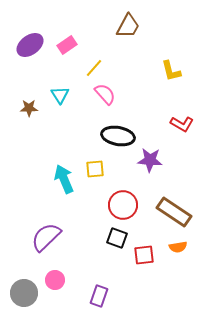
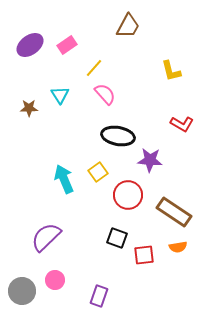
yellow square: moved 3 px right, 3 px down; rotated 30 degrees counterclockwise
red circle: moved 5 px right, 10 px up
gray circle: moved 2 px left, 2 px up
